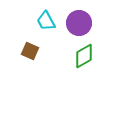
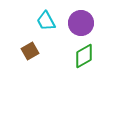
purple circle: moved 2 px right
brown square: rotated 36 degrees clockwise
